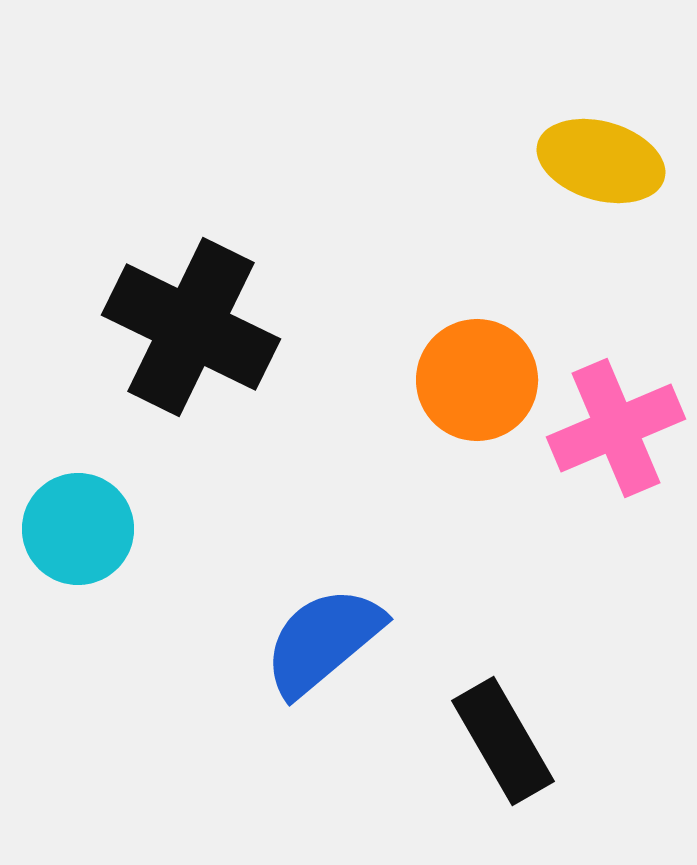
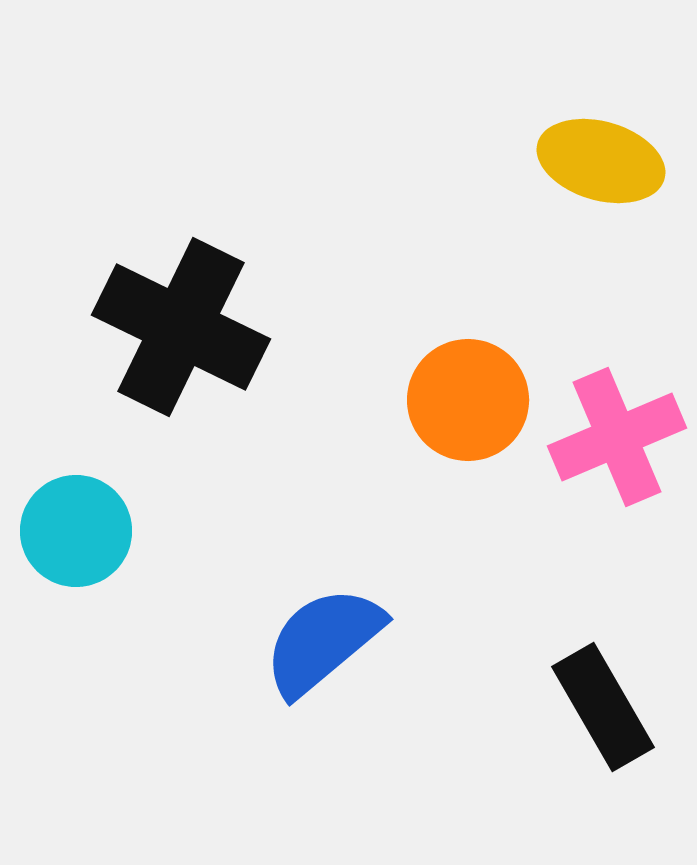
black cross: moved 10 px left
orange circle: moved 9 px left, 20 px down
pink cross: moved 1 px right, 9 px down
cyan circle: moved 2 px left, 2 px down
black rectangle: moved 100 px right, 34 px up
